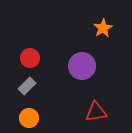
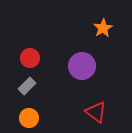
red triangle: rotated 45 degrees clockwise
